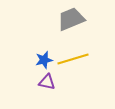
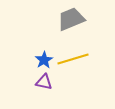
blue star: rotated 18 degrees counterclockwise
purple triangle: moved 3 px left
